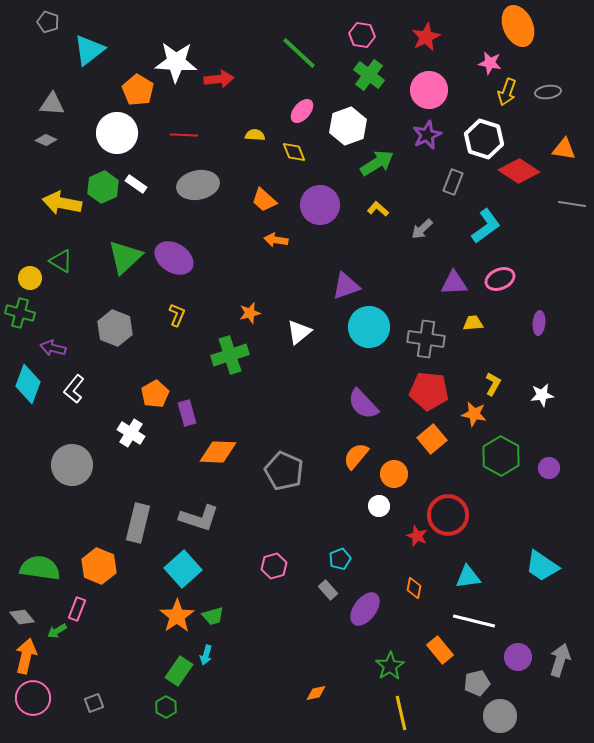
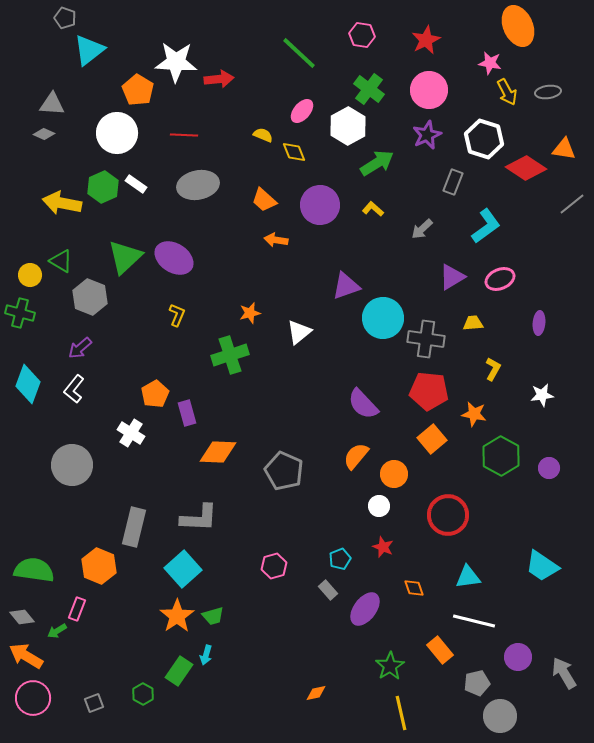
gray pentagon at (48, 22): moved 17 px right, 4 px up
red star at (426, 37): moved 3 px down
green cross at (369, 75): moved 14 px down
yellow arrow at (507, 92): rotated 48 degrees counterclockwise
white hexagon at (348, 126): rotated 9 degrees counterclockwise
yellow semicircle at (255, 135): moved 8 px right; rotated 18 degrees clockwise
gray diamond at (46, 140): moved 2 px left, 6 px up
red diamond at (519, 171): moved 7 px right, 3 px up
gray line at (572, 204): rotated 48 degrees counterclockwise
yellow L-shape at (378, 209): moved 5 px left
yellow circle at (30, 278): moved 3 px up
purple triangle at (454, 283): moved 2 px left, 6 px up; rotated 28 degrees counterclockwise
cyan circle at (369, 327): moved 14 px right, 9 px up
gray hexagon at (115, 328): moved 25 px left, 31 px up
purple arrow at (53, 348): moved 27 px right; rotated 55 degrees counterclockwise
yellow L-shape at (493, 384): moved 15 px up
gray L-shape at (199, 518): rotated 15 degrees counterclockwise
gray rectangle at (138, 523): moved 4 px left, 4 px down
red star at (417, 536): moved 34 px left, 11 px down
green semicircle at (40, 568): moved 6 px left, 2 px down
orange diamond at (414, 588): rotated 30 degrees counterclockwise
orange arrow at (26, 656): rotated 72 degrees counterclockwise
gray arrow at (560, 660): moved 4 px right, 13 px down; rotated 48 degrees counterclockwise
green hexagon at (166, 707): moved 23 px left, 13 px up
